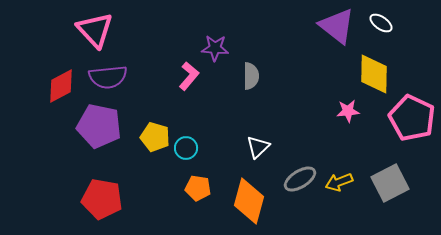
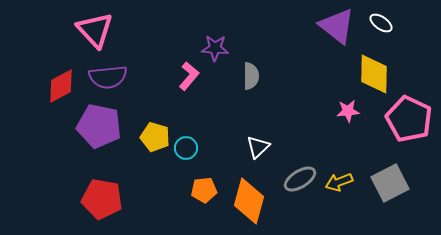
pink pentagon: moved 3 px left, 1 px down
orange pentagon: moved 6 px right, 2 px down; rotated 15 degrees counterclockwise
